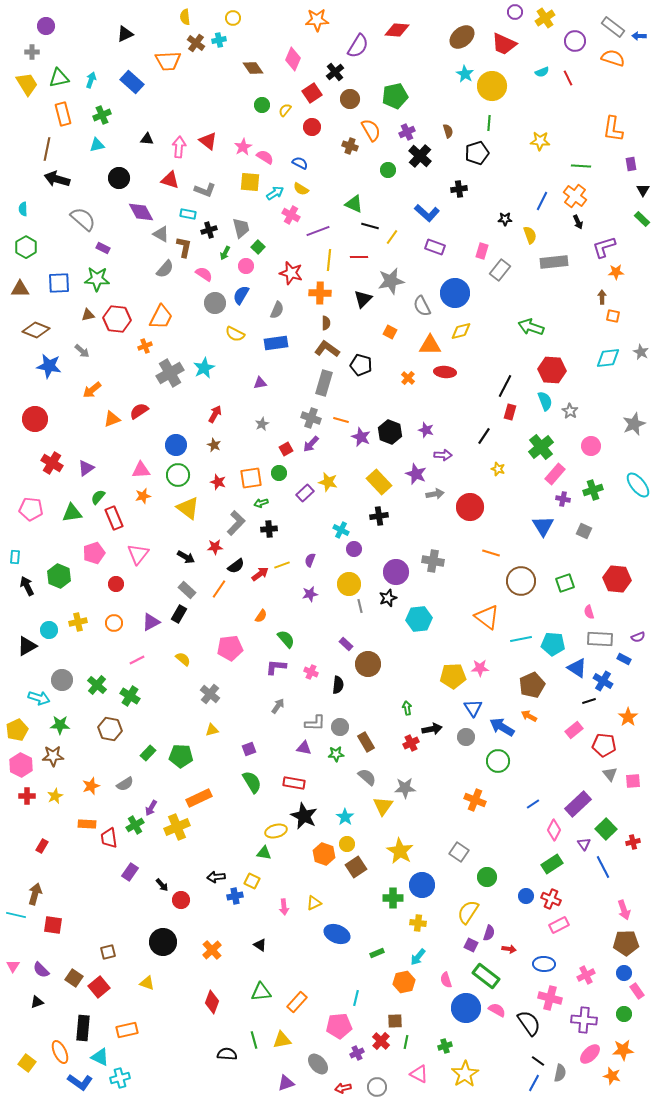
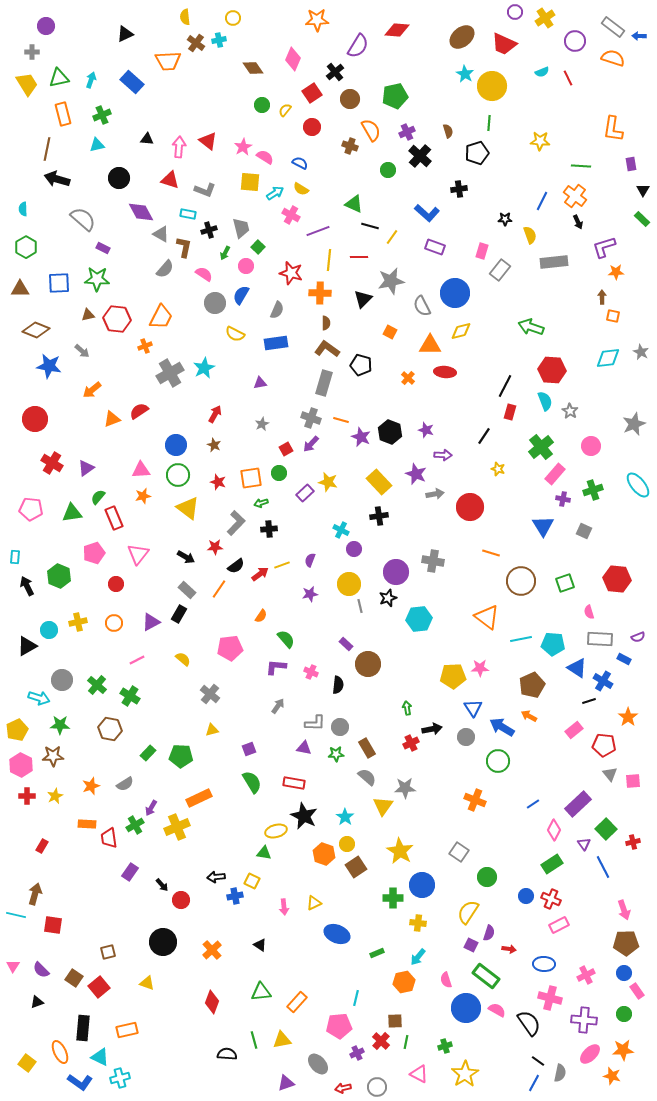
brown rectangle at (366, 742): moved 1 px right, 6 px down
